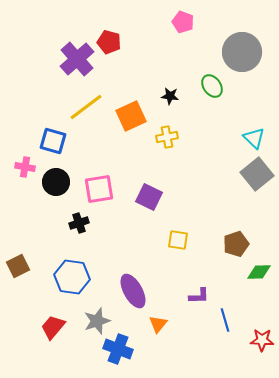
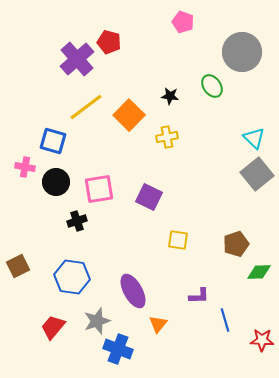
orange square: moved 2 px left, 1 px up; rotated 20 degrees counterclockwise
black cross: moved 2 px left, 2 px up
